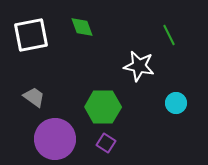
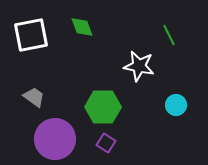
cyan circle: moved 2 px down
